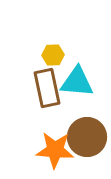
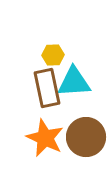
cyan triangle: moved 3 px left; rotated 9 degrees counterclockwise
brown circle: moved 1 px left
orange star: moved 10 px left, 12 px up; rotated 21 degrees clockwise
